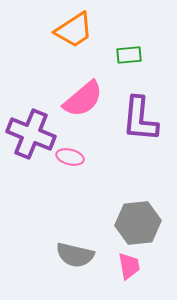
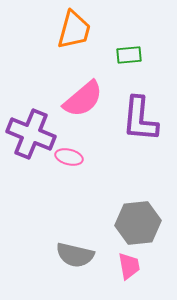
orange trapezoid: rotated 42 degrees counterclockwise
pink ellipse: moved 1 px left
